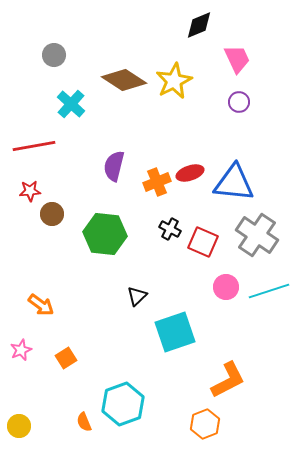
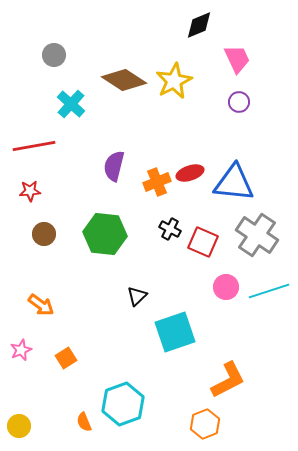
brown circle: moved 8 px left, 20 px down
